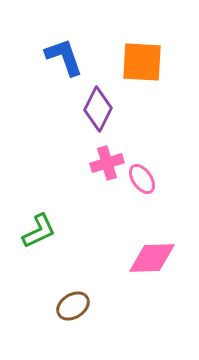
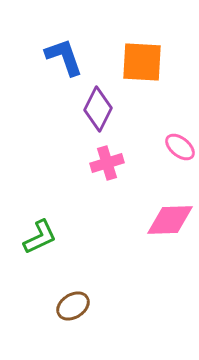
pink ellipse: moved 38 px right, 32 px up; rotated 16 degrees counterclockwise
green L-shape: moved 1 px right, 6 px down
pink diamond: moved 18 px right, 38 px up
